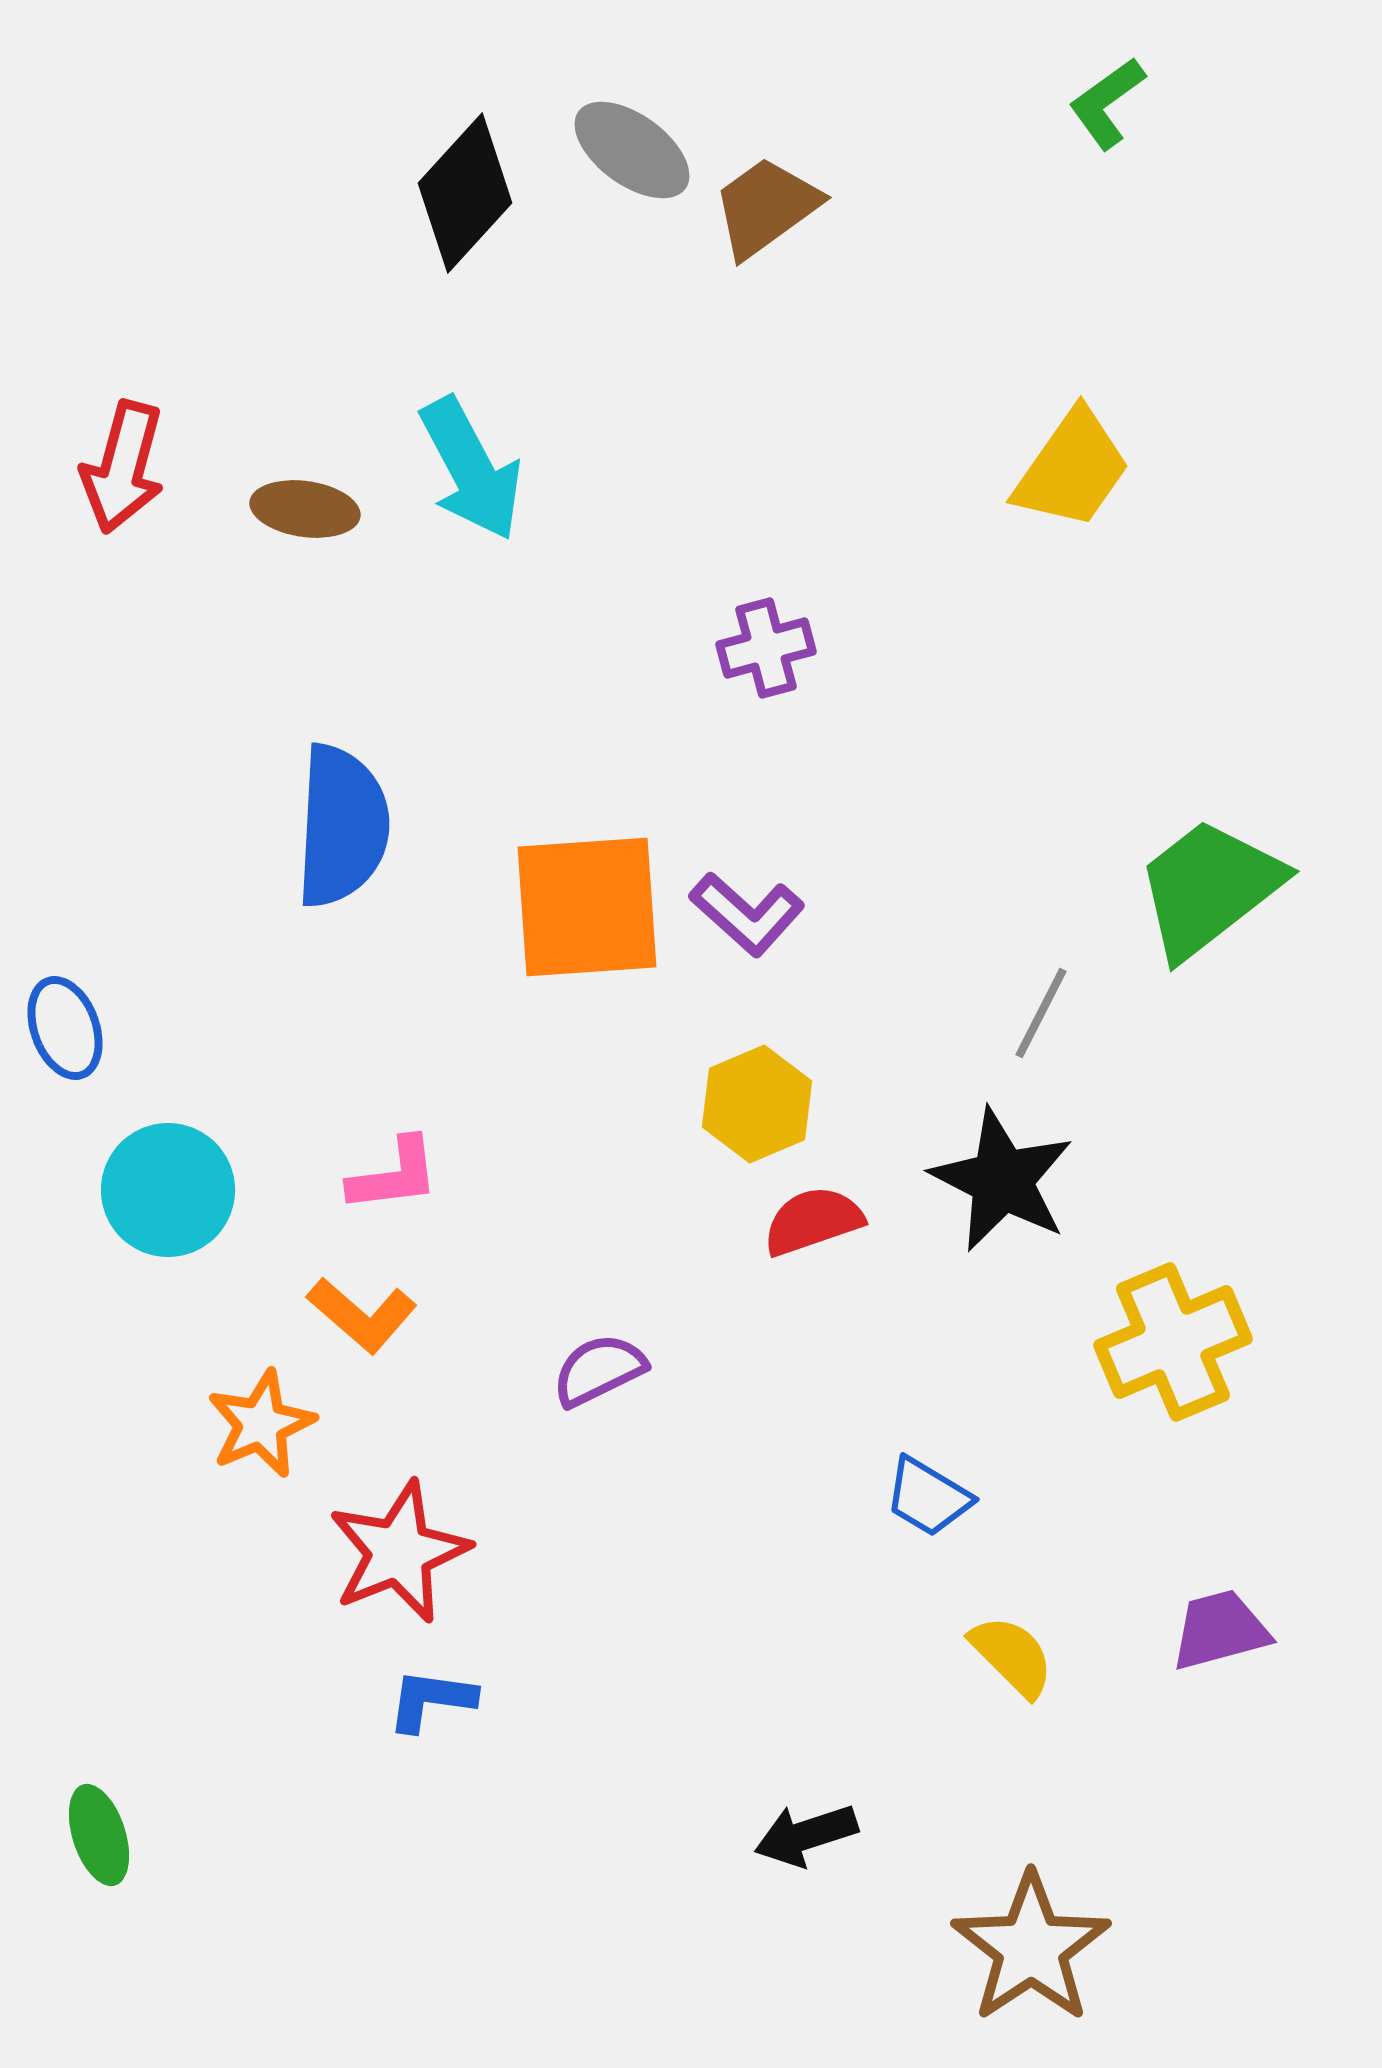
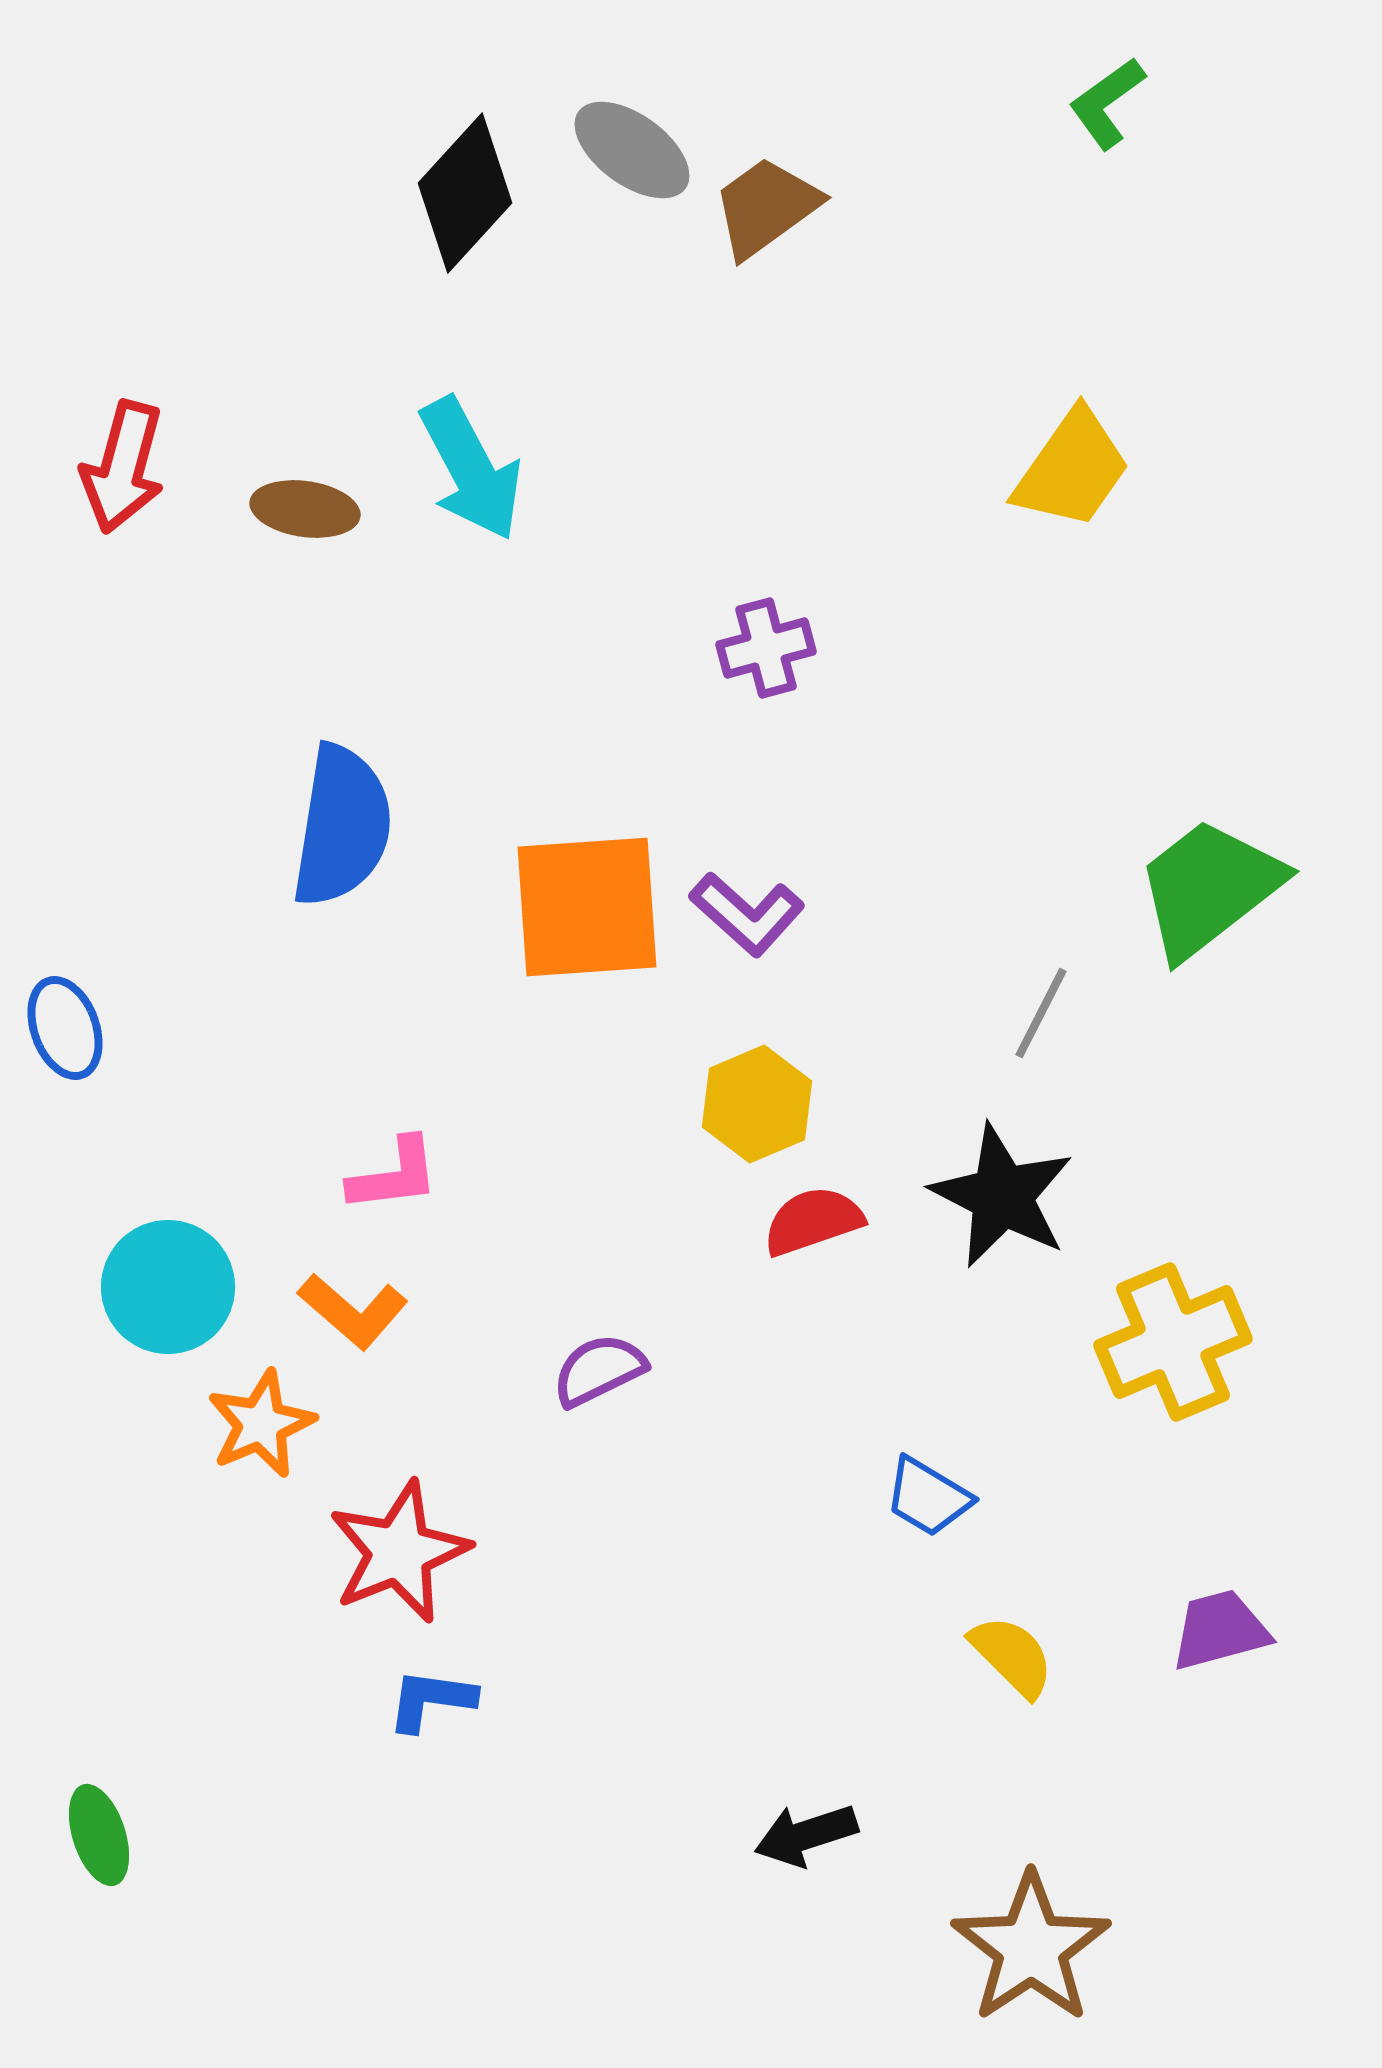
blue semicircle: rotated 6 degrees clockwise
black star: moved 16 px down
cyan circle: moved 97 px down
orange L-shape: moved 9 px left, 4 px up
